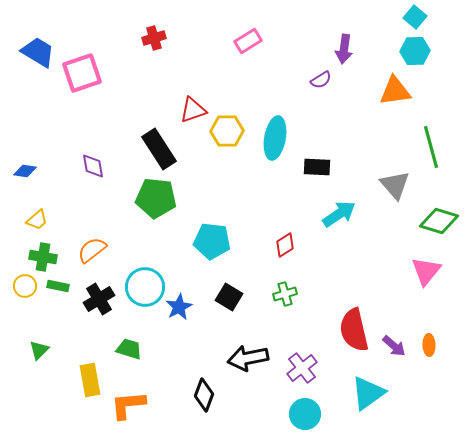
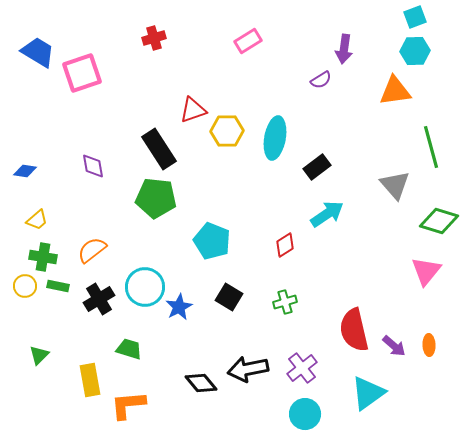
cyan square at (415, 17): rotated 30 degrees clockwise
black rectangle at (317, 167): rotated 40 degrees counterclockwise
cyan arrow at (339, 214): moved 12 px left
cyan pentagon at (212, 241): rotated 15 degrees clockwise
green cross at (285, 294): moved 8 px down
green triangle at (39, 350): moved 5 px down
black arrow at (248, 358): moved 11 px down
black diamond at (204, 395): moved 3 px left, 12 px up; rotated 60 degrees counterclockwise
